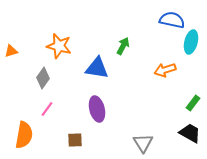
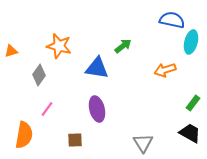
green arrow: rotated 24 degrees clockwise
gray diamond: moved 4 px left, 3 px up
